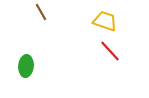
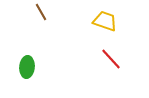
red line: moved 1 px right, 8 px down
green ellipse: moved 1 px right, 1 px down
